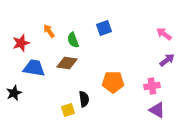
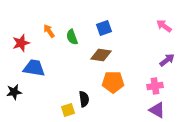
pink arrow: moved 8 px up
green semicircle: moved 1 px left, 3 px up
brown diamond: moved 34 px right, 8 px up
pink cross: moved 3 px right
black star: moved 1 px up; rotated 14 degrees clockwise
